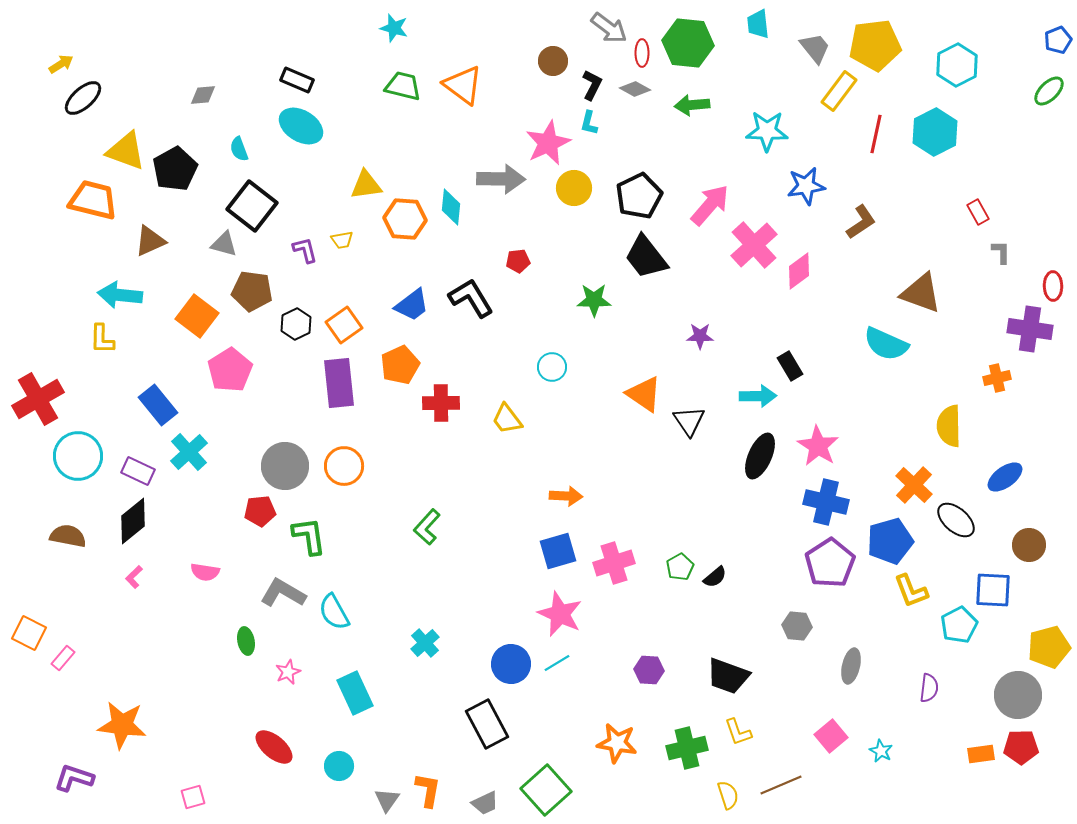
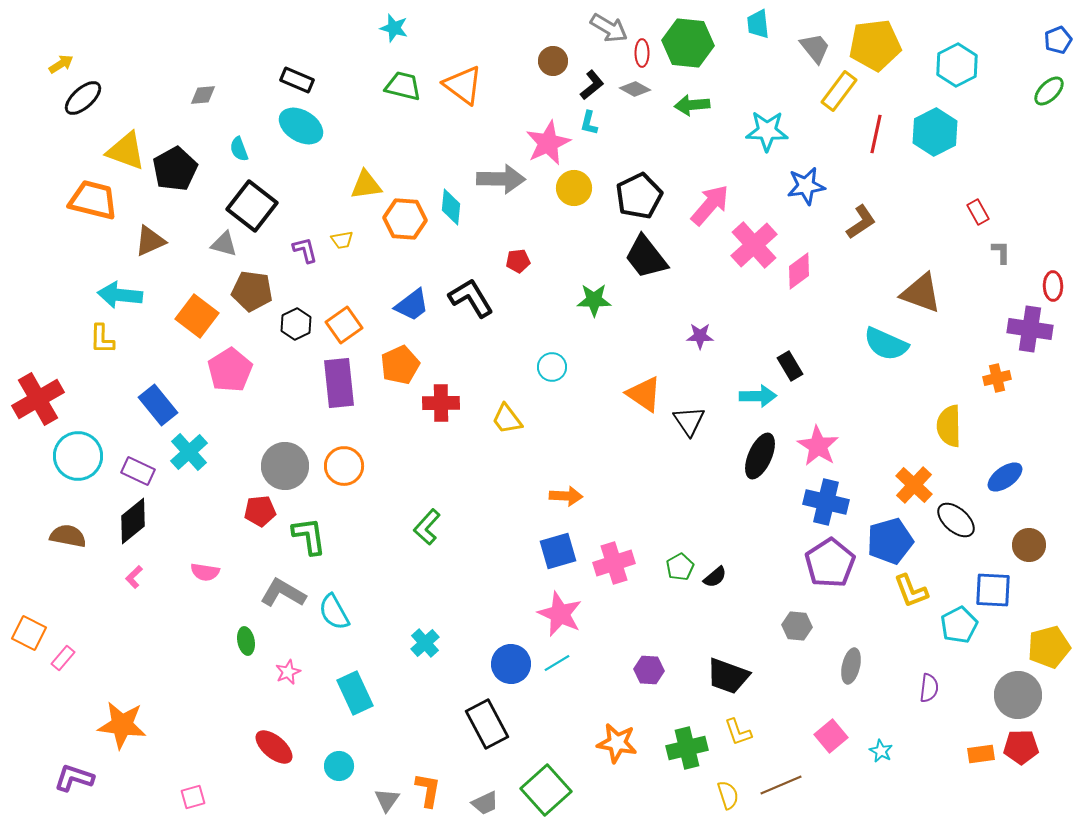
gray arrow at (609, 28): rotated 6 degrees counterclockwise
black L-shape at (592, 85): rotated 24 degrees clockwise
